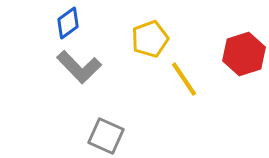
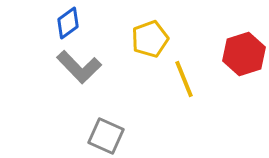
yellow line: rotated 12 degrees clockwise
